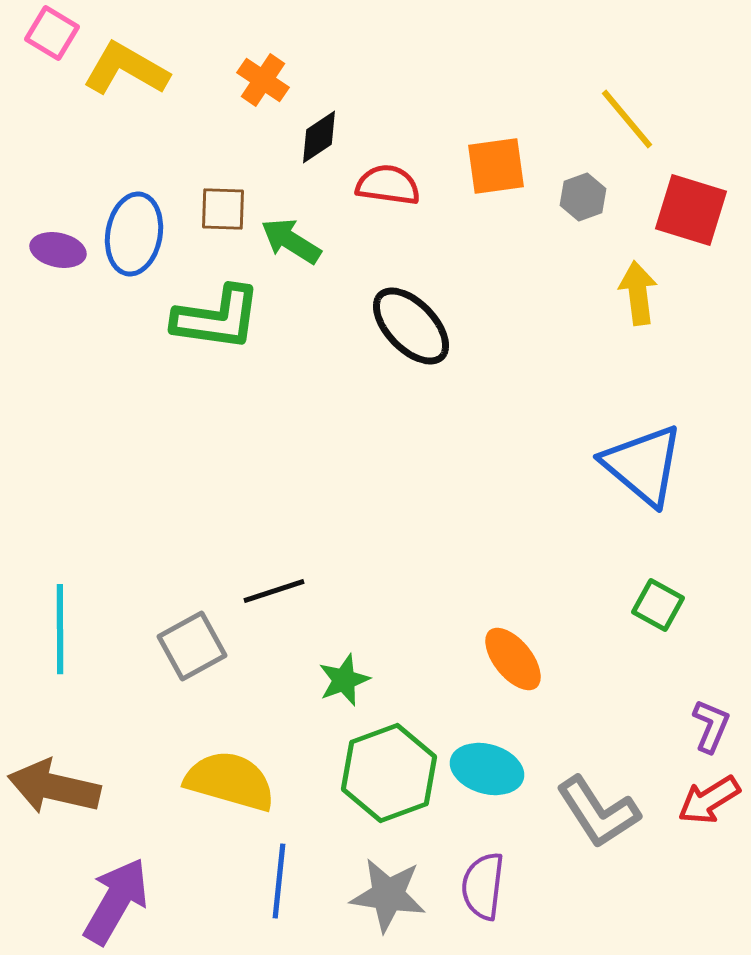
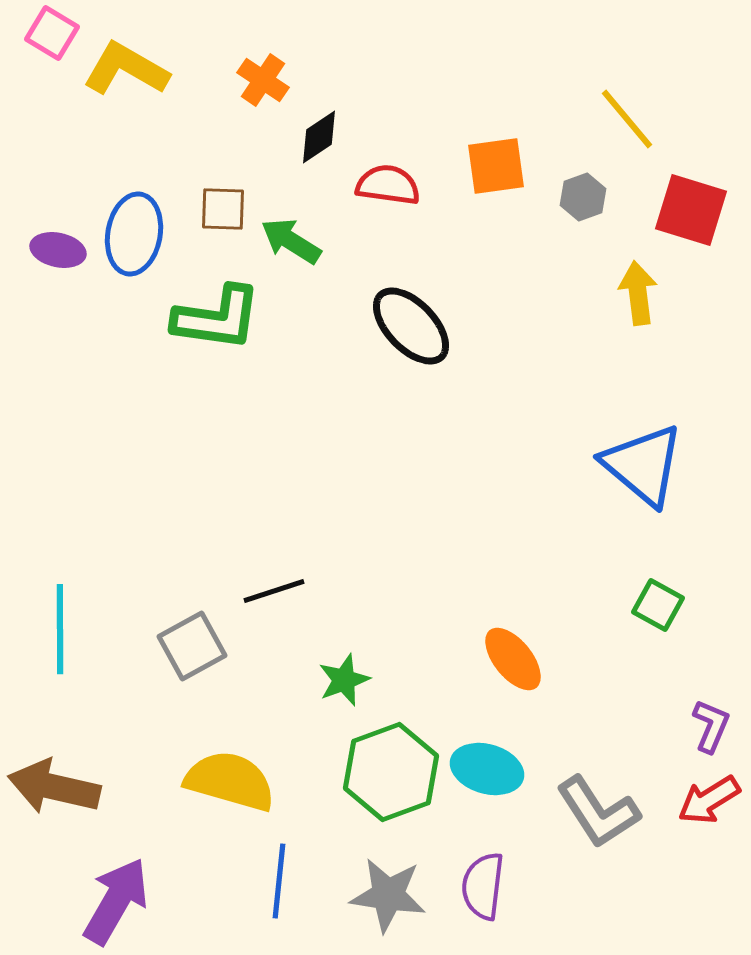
green hexagon: moved 2 px right, 1 px up
